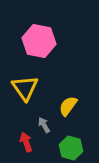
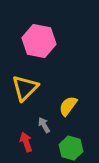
yellow triangle: rotated 20 degrees clockwise
